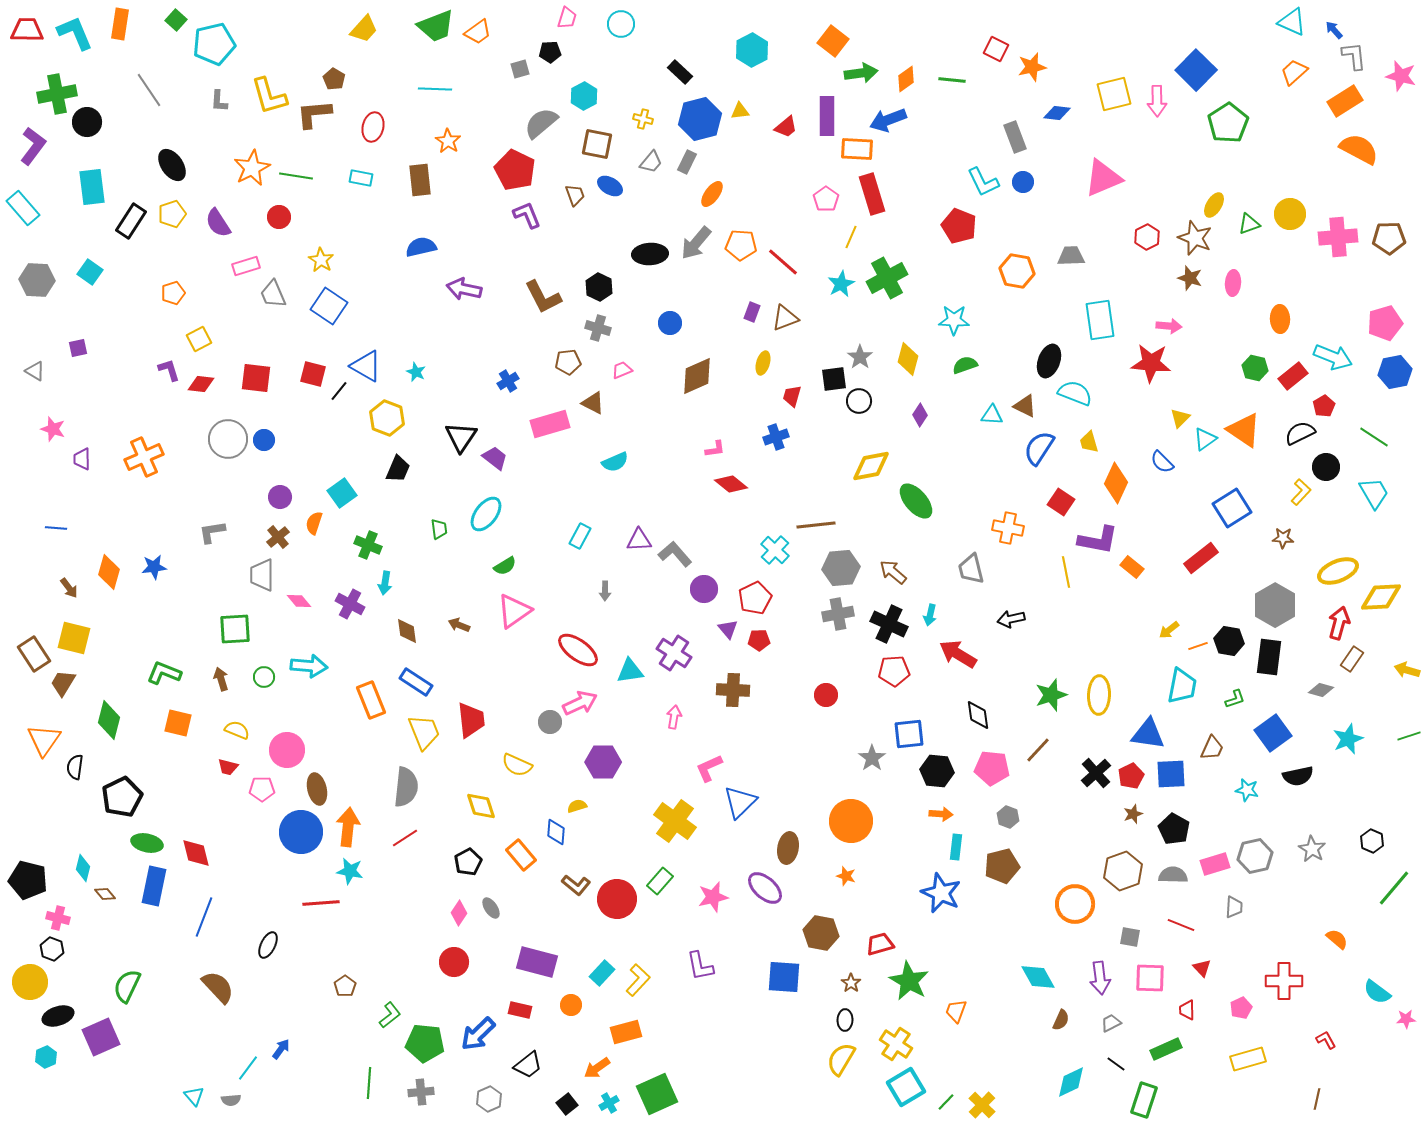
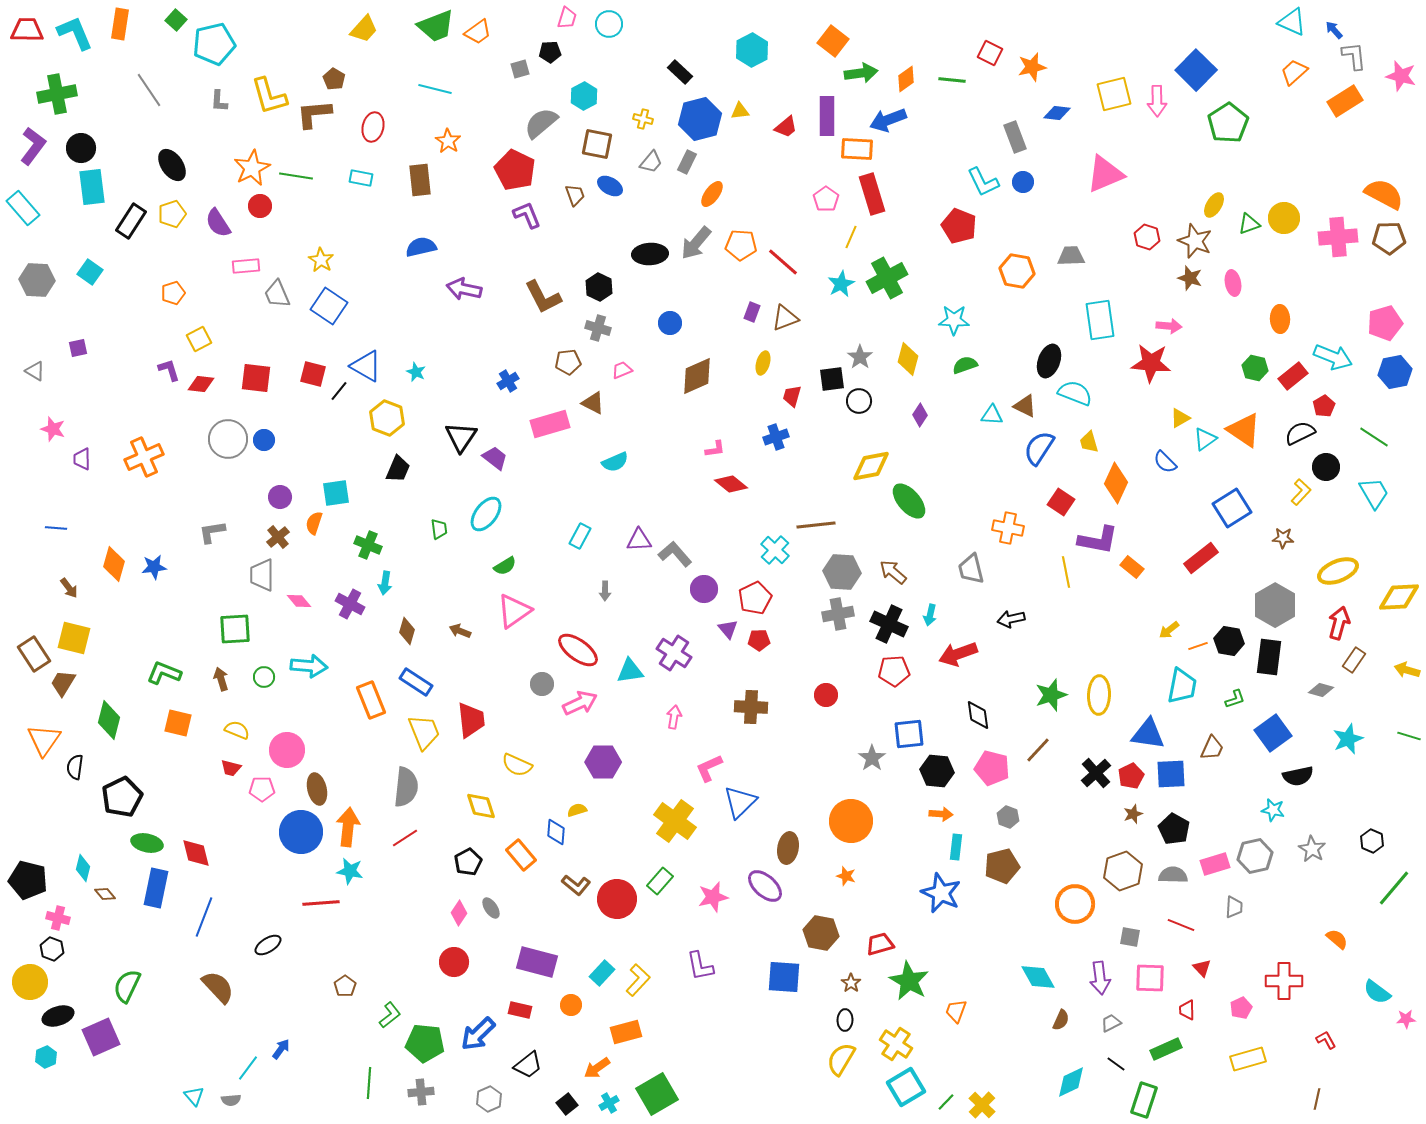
cyan circle at (621, 24): moved 12 px left
red square at (996, 49): moved 6 px left, 4 px down
cyan line at (435, 89): rotated 12 degrees clockwise
black circle at (87, 122): moved 6 px left, 26 px down
orange semicircle at (1359, 149): moved 25 px right, 45 px down
pink triangle at (1103, 178): moved 2 px right, 4 px up
yellow circle at (1290, 214): moved 6 px left, 4 px down
red circle at (279, 217): moved 19 px left, 11 px up
red hexagon at (1147, 237): rotated 15 degrees counterclockwise
brown star at (1195, 238): moved 3 px down
pink rectangle at (246, 266): rotated 12 degrees clockwise
pink ellipse at (1233, 283): rotated 15 degrees counterclockwise
gray trapezoid at (273, 294): moved 4 px right
black square at (834, 379): moved 2 px left
yellow triangle at (1180, 418): rotated 15 degrees clockwise
blue semicircle at (1162, 462): moved 3 px right
cyan square at (342, 493): moved 6 px left; rotated 28 degrees clockwise
green ellipse at (916, 501): moved 7 px left
gray hexagon at (841, 568): moved 1 px right, 4 px down; rotated 9 degrees clockwise
orange diamond at (109, 572): moved 5 px right, 8 px up
yellow diamond at (1381, 597): moved 18 px right
brown arrow at (459, 625): moved 1 px right, 6 px down
brown diamond at (407, 631): rotated 24 degrees clockwise
red arrow at (958, 654): rotated 51 degrees counterclockwise
brown rectangle at (1352, 659): moved 2 px right, 1 px down
brown cross at (733, 690): moved 18 px right, 17 px down
gray circle at (550, 722): moved 8 px left, 38 px up
green line at (1409, 736): rotated 35 degrees clockwise
red trapezoid at (228, 767): moved 3 px right, 1 px down
pink pentagon at (992, 768): rotated 8 degrees clockwise
cyan star at (1247, 790): moved 26 px right, 20 px down
yellow semicircle at (577, 806): moved 4 px down
blue rectangle at (154, 886): moved 2 px right, 2 px down
purple ellipse at (765, 888): moved 2 px up
black ellipse at (268, 945): rotated 32 degrees clockwise
green square at (657, 1094): rotated 6 degrees counterclockwise
